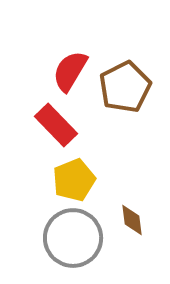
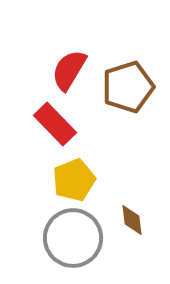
red semicircle: moved 1 px left, 1 px up
brown pentagon: moved 3 px right; rotated 9 degrees clockwise
red rectangle: moved 1 px left, 1 px up
